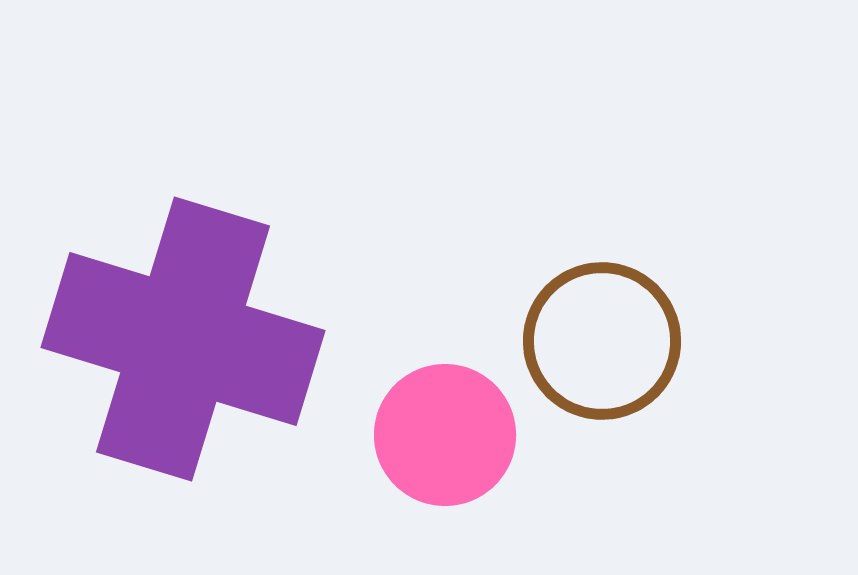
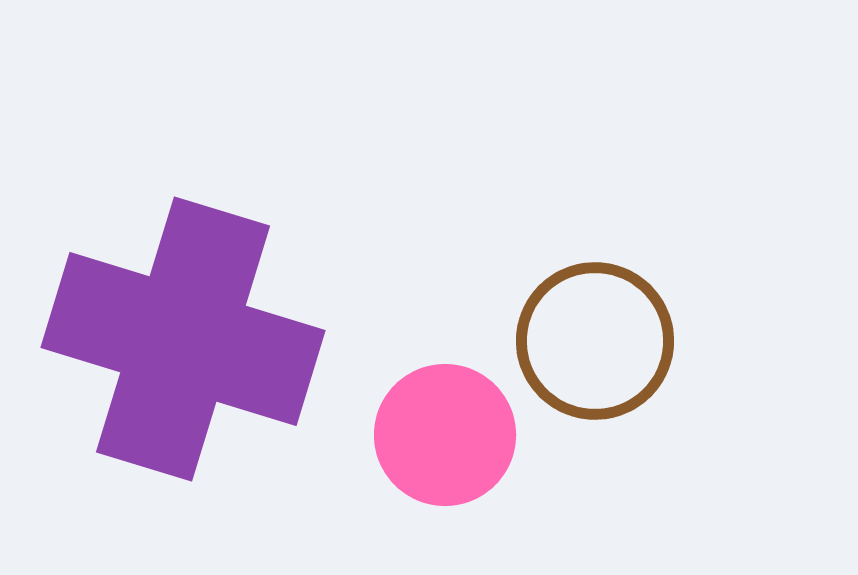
brown circle: moved 7 px left
